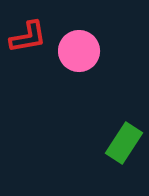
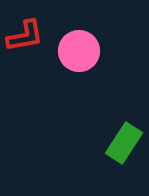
red L-shape: moved 3 px left, 1 px up
